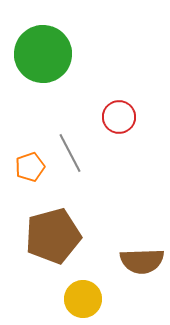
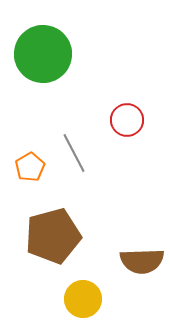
red circle: moved 8 px right, 3 px down
gray line: moved 4 px right
orange pentagon: rotated 12 degrees counterclockwise
